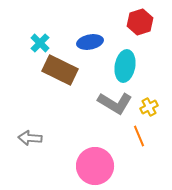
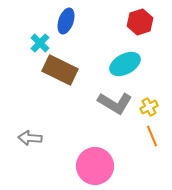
blue ellipse: moved 24 px left, 21 px up; rotated 60 degrees counterclockwise
cyan ellipse: moved 2 px up; rotated 52 degrees clockwise
orange line: moved 13 px right
